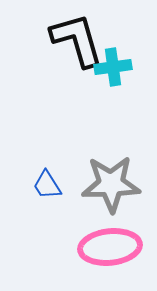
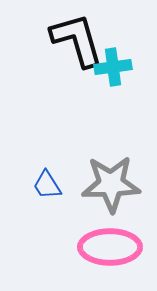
pink ellipse: rotated 6 degrees clockwise
